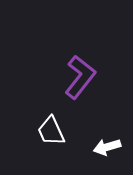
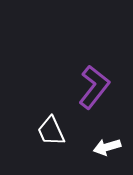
purple L-shape: moved 14 px right, 10 px down
